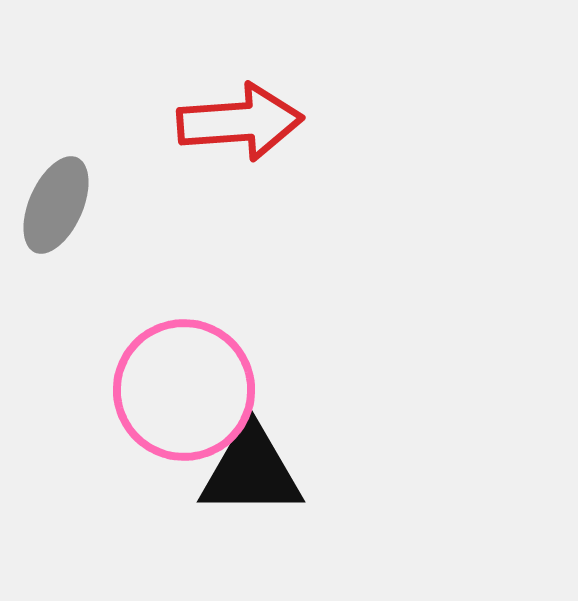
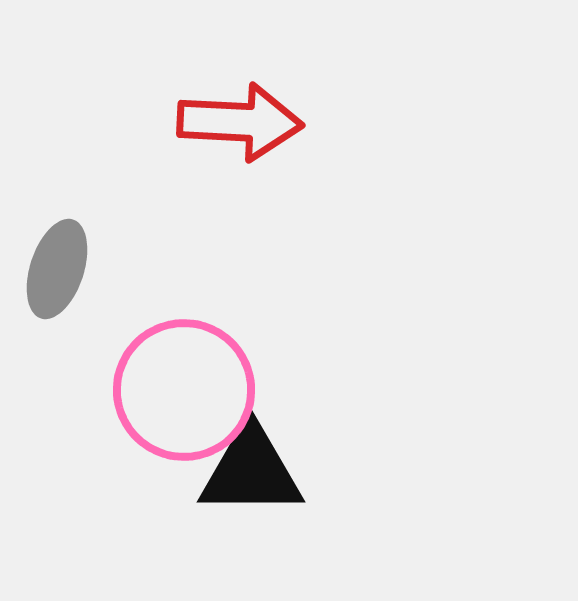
red arrow: rotated 7 degrees clockwise
gray ellipse: moved 1 px right, 64 px down; rotated 6 degrees counterclockwise
